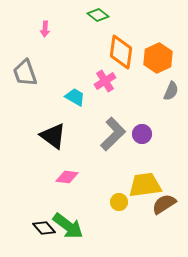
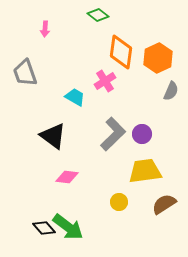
yellow trapezoid: moved 14 px up
green arrow: moved 1 px down
